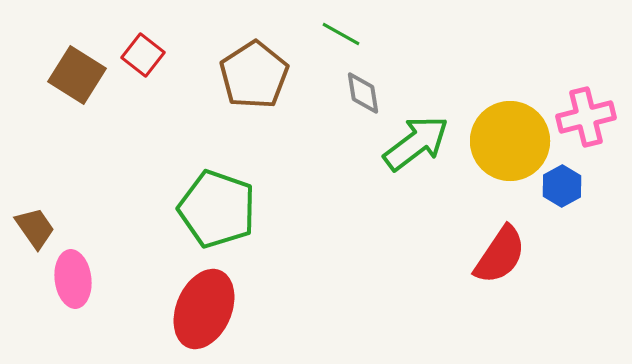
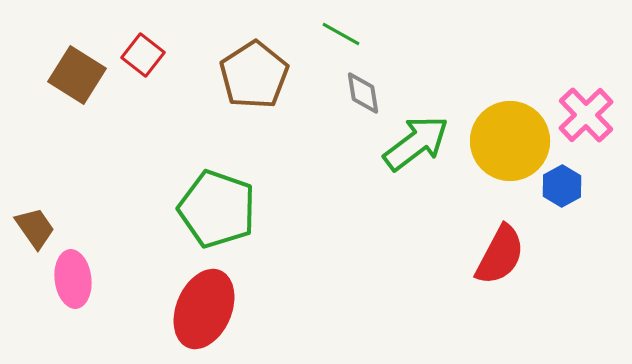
pink cross: moved 2 px up; rotated 30 degrees counterclockwise
red semicircle: rotated 6 degrees counterclockwise
